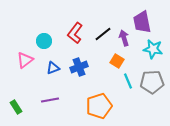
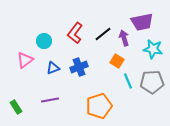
purple trapezoid: rotated 90 degrees counterclockwise
